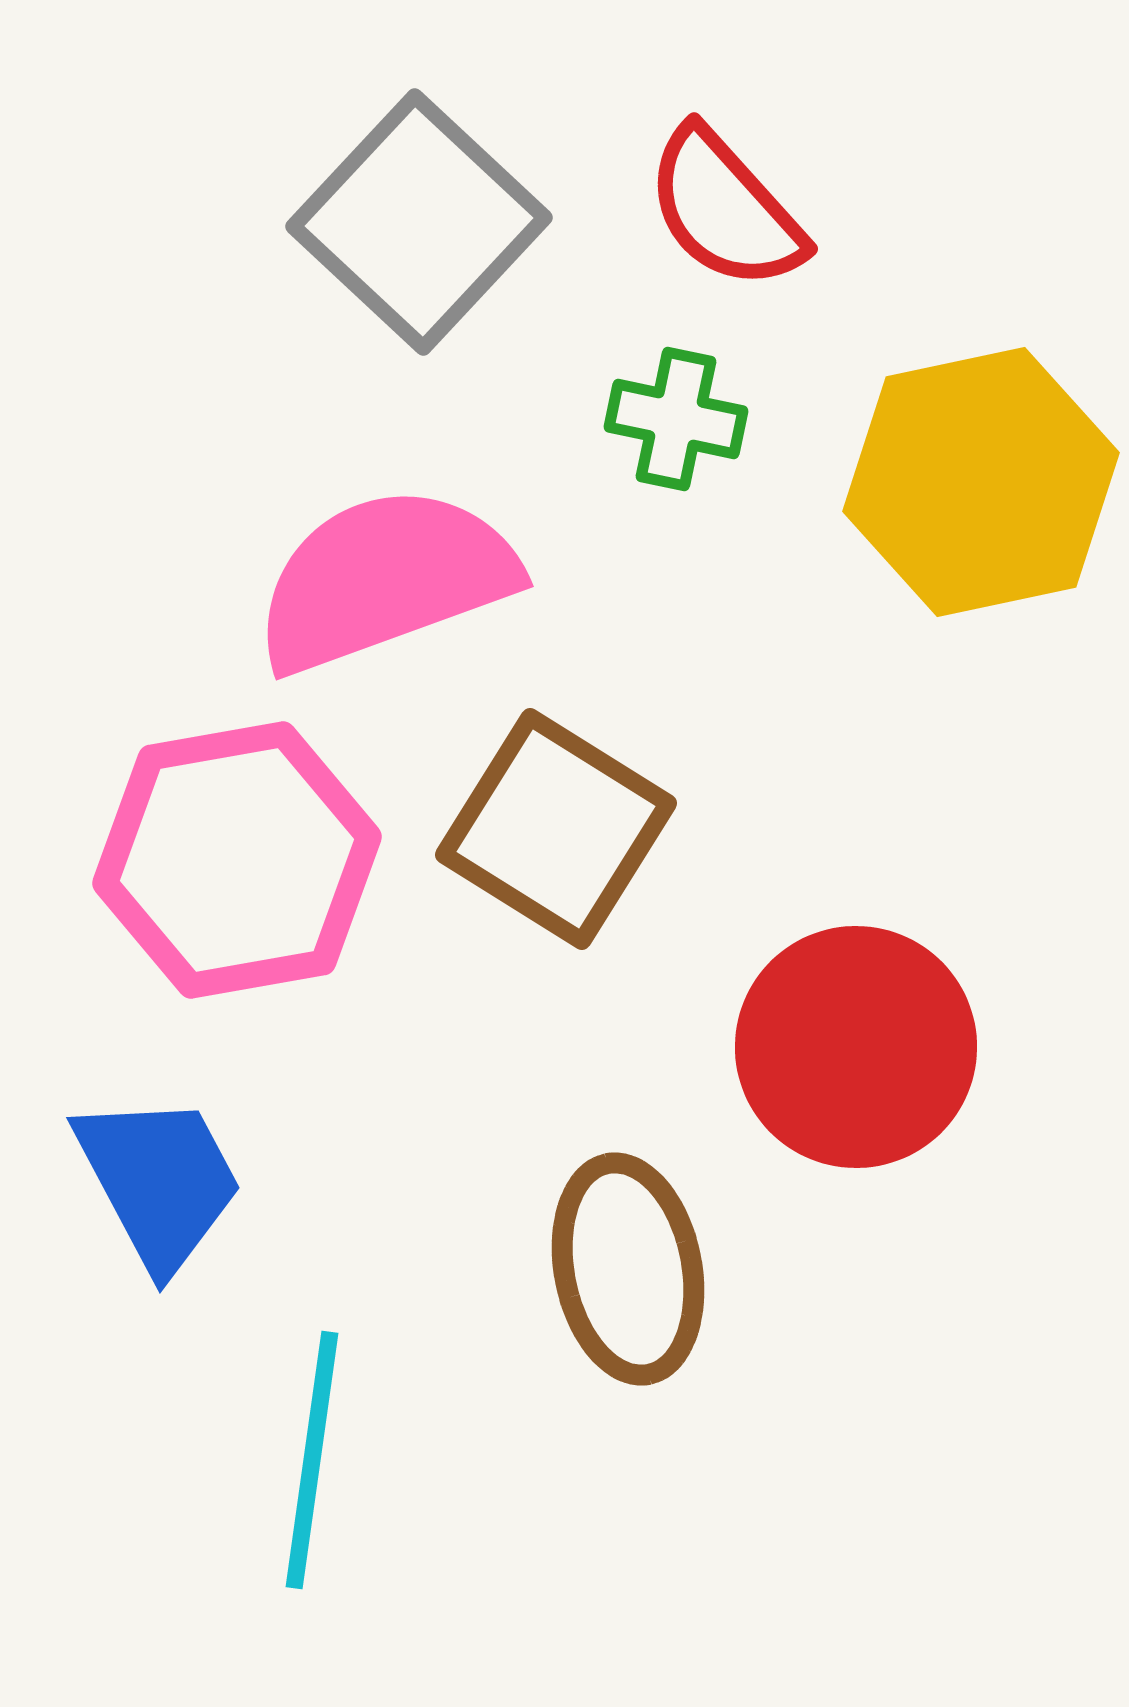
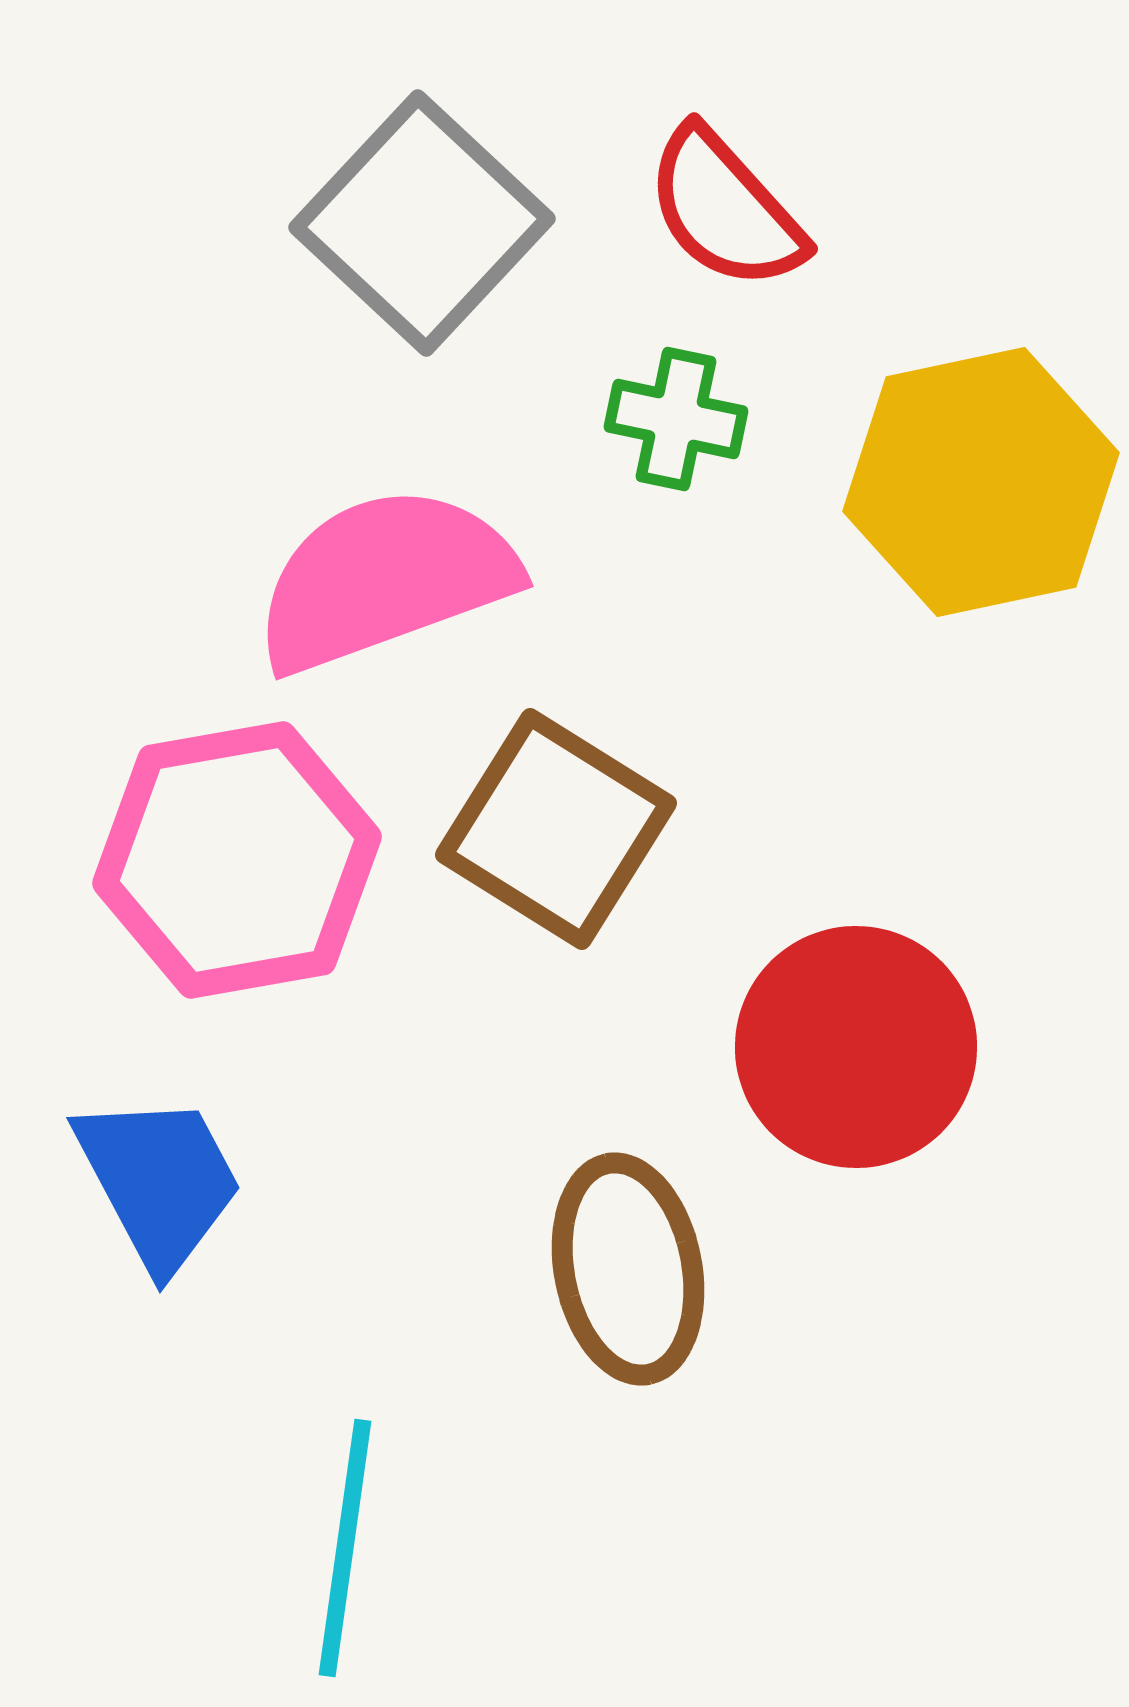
gray square: moved 3 px right, 1 px down
cyan line: moved 33 px right, 88 px down
